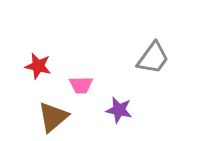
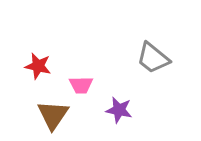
gray trapezoid: rotated 93 degrees clockwise
brown triangle: moved 2 px up; rotated 16 degrees counterclockwise
